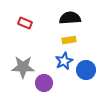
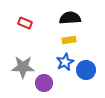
blue star: moved 1 px right, 1 px down
